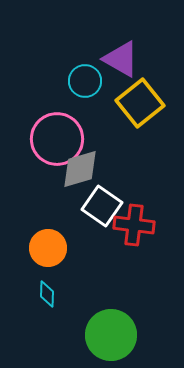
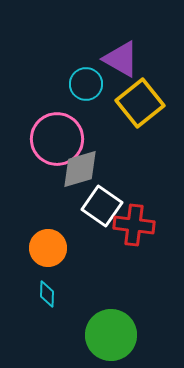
cyan circle: moved 1 px right, 3 px down
